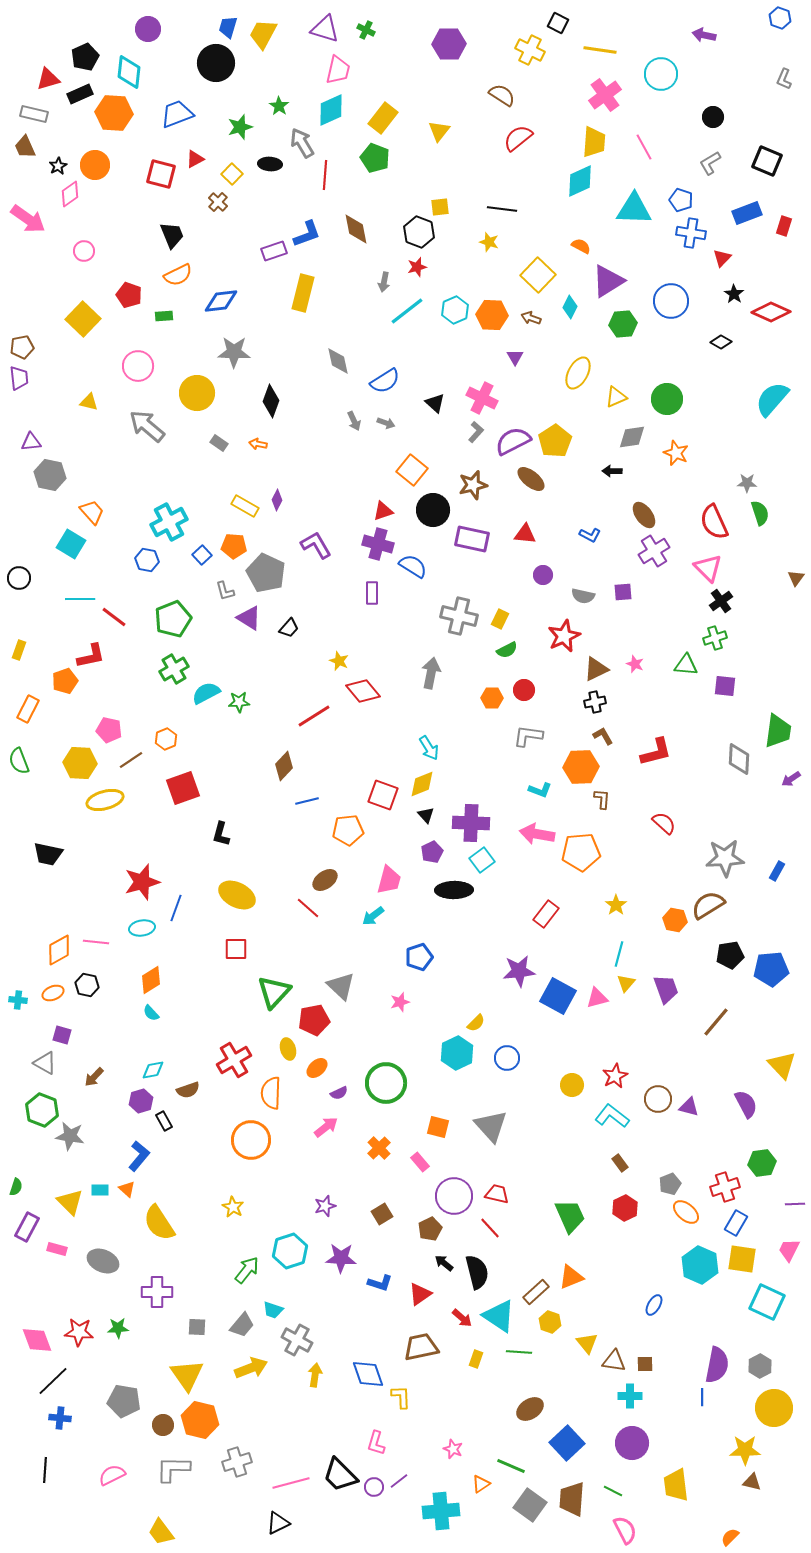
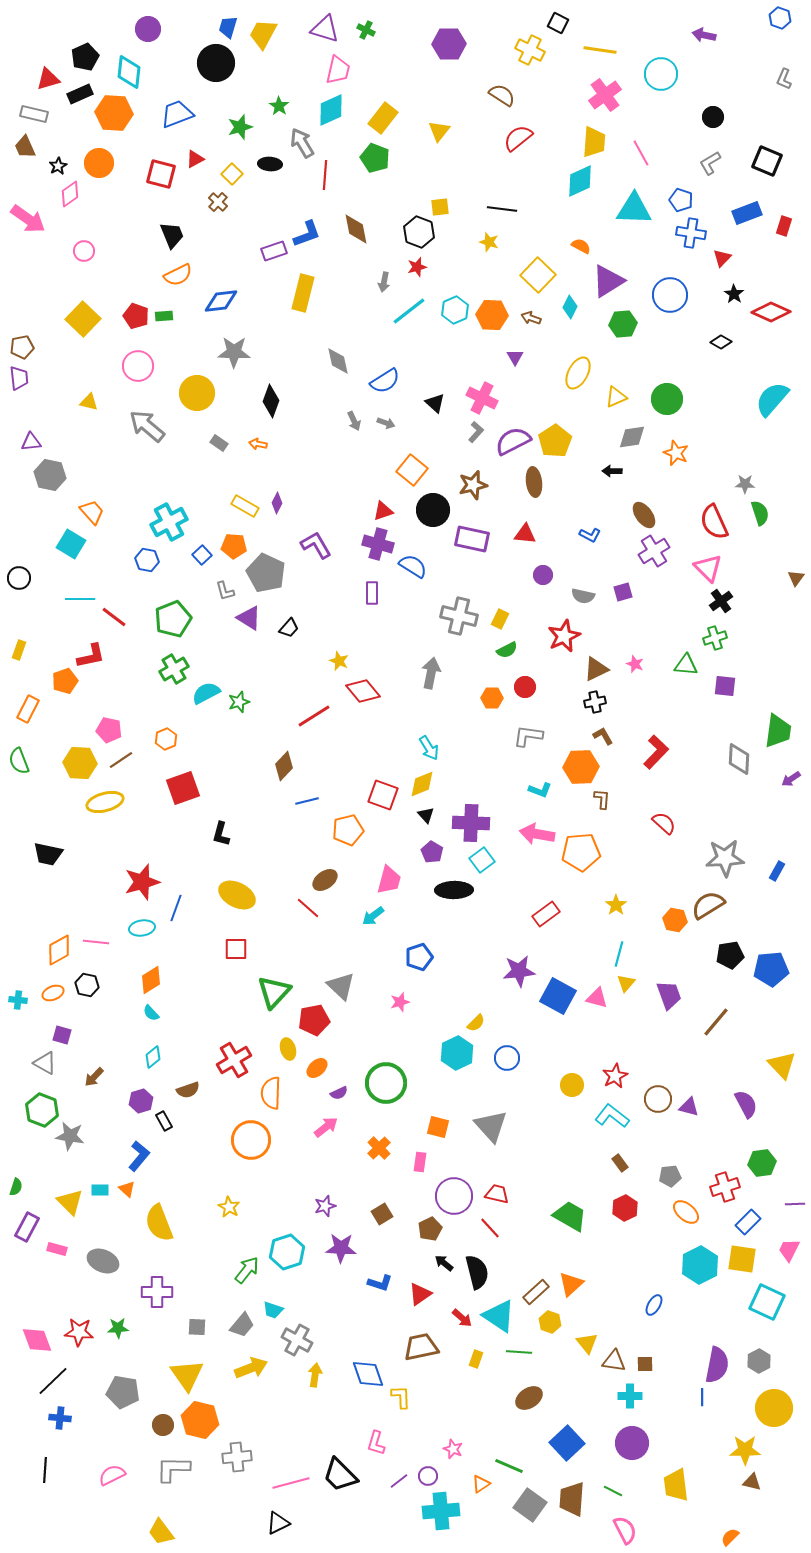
pink line at (644, 147): moved 3 px left, 6 px down
orange circle at (95, 165): moved 4 px right, 2 px up
red pentagon at (129, 295): moved 7 px right, 21 px down
blue circle at (671, 301): moved 1 px left, 6 px up
cyan line at (407, 311): moved 2 px right
brown ellipse at (531, 479): moved 3 px right, 3 px down; rotated 44 degrees clockwise
gray star at (747, 483): moved 2 px left, 1 px down
purple diamond at (277, 500): moved 3 px down
purple square at (623, 592): rotated 12 degrees counterclockwise
red circle at (524, 690): moved 1 px right, 3 px up
green star at (239, 702): rotated 15 degrees counterclockwise
red L-shape at (656, 752): rotated 32 degrees counterclockwise
brown line at (131, 760): moved 10 px left
yellow ellipse at (105, 800): moved 2 px down
orange pentagon at (348, 830): rotated 8 degrees counterclockwise
purple pentagon at (432, 852): rotated 15 degrees counterclockwise
red rectangle at (546, 914): rotated 16 degrees clockwise
purple trapezoid at (666, 989): moved 3 px right, 6 px down
pink triangle at (597, 998): rotated 30 degrees clockwise
cyan diamond at (153, 1070): moved 13 px up; rotated 30 degrees counterclockwise
pink rectangle at (420, 1162): rotated 48 degrees clockwise
gray pentagon at (670, 1184): moved 8 px up; rotated 15 degrees clockwise
yellow star at (233, 1207): moved 4 px left
green trapezoid at (570, 1216): rotated 36 degrees counterclockwise
yellow semicircle at (159, 1223): rotated 12 degrees clockwise
blue rectangle at (736, 1223): moved 12 px right, 1 px up; rotated 15 degrees clockwise
cyan hexagon at (290, 1251): moved 3 px left, 1 px down
purple star at (341, 1258): moved 10 px up
cyan hexagon at (700, 1265): rotated 9 degrees clockwise
orange triangle at (571, 1277): moved 7 px down; rotated 20 degrees counterclockwise
gray hexagon at (760, 1366): moved 1 px left, 5 px up
gray pentagon at (124, 1401): moved 1 px left, 9 px up
brown ellipse at (530, 1409): moved 1 px left, 11 px up
gray cross at (237, 1462): moved 5 px up; rotated 12 degrees clockwise
green line at (511, 1466): moved 2 px left
purple circle at (374, 1487): moved 54 px right, 11 px up
